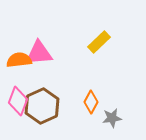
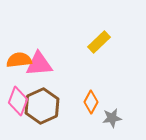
pink triangle: moved 11 px down
